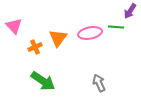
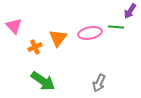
gray arrow: rotated 132 degrees counterclockwise
